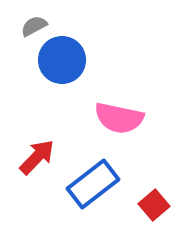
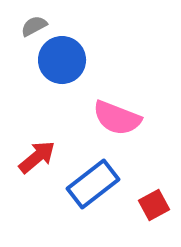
pink semicircle: moved 2 px left; rotated 9 degrees clockwise
red arrow: rotated 6 degrees clockwise
red square: rotated 12 degrees clockwise
